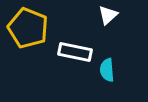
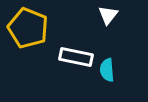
white triangle: rotated 10 degrees counterclockwise
white rectangle: moved 1 px right, 5 px down
